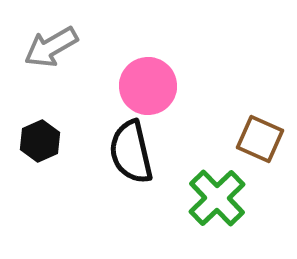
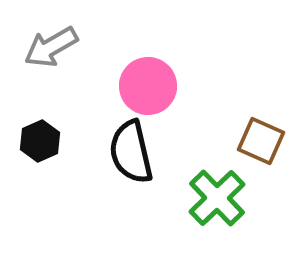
brown square: moved 1 px right, 2 px down
